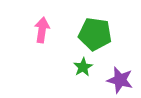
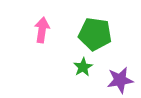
purple star: rotated 24 degrees counterclockwise
